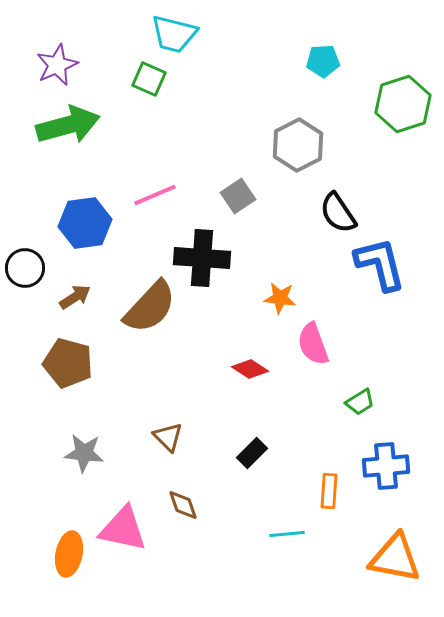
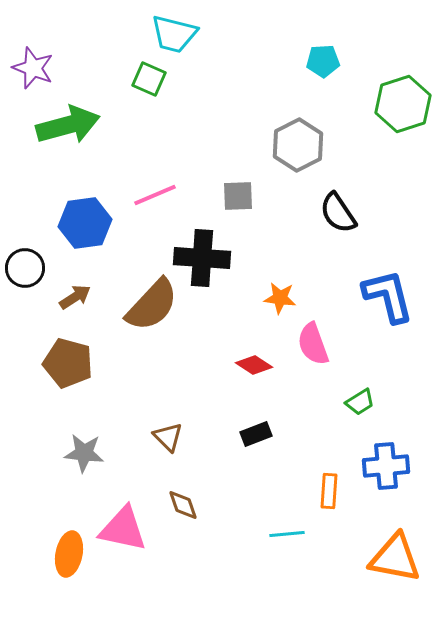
purple star: moved 24 px left, 3 px down; rotated 27 degrees counterclockwise
gray square: rotated 32 degrees clockwise
blue L-shape: moved 8 px right, 32 px down
brown semicircle: moved 2 px right, 2 px up
red diamond: moved 4 px right, 4 px up
black rectangle: moved 4 px right, 19 px up; rotated 24 degrees clockwise
